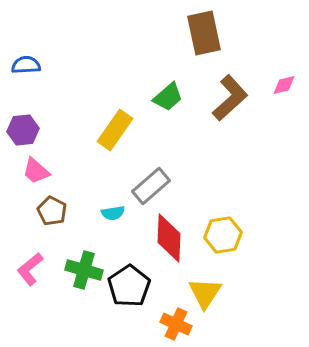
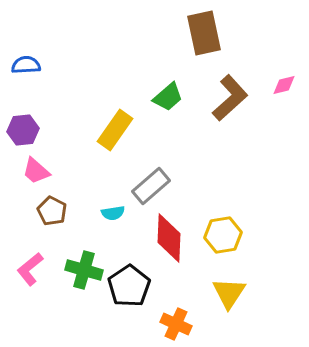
yellow triangle: moved 24 px right
